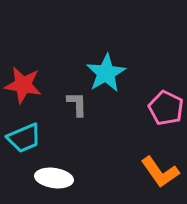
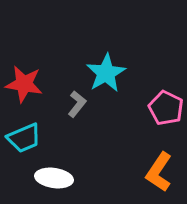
red star: moved 1 px right, 1 px up
gray L-shape: rotated 40 degrees clockwise
orange L-shape: moved 1 px left; rotated 69 degrees clockwise
